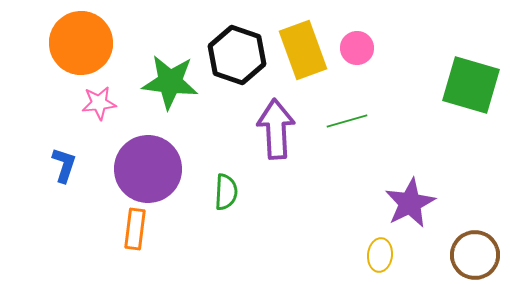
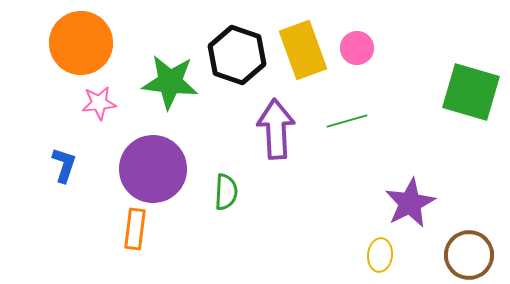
green square: moved 7 px down
purple circle: moved 5 px right
brown circle: moved 6 px left
